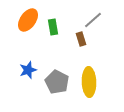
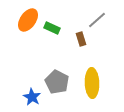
gray line: moved 4 px right
green rectangle: moved 1 px left, 1 px down; rotated 56 degrees counterclockwise
blue star: moved 4 px right, 27 px down; rotated 24 degrees counterclockwise
yellow ellipse: moved 3 px right, 1 px down
